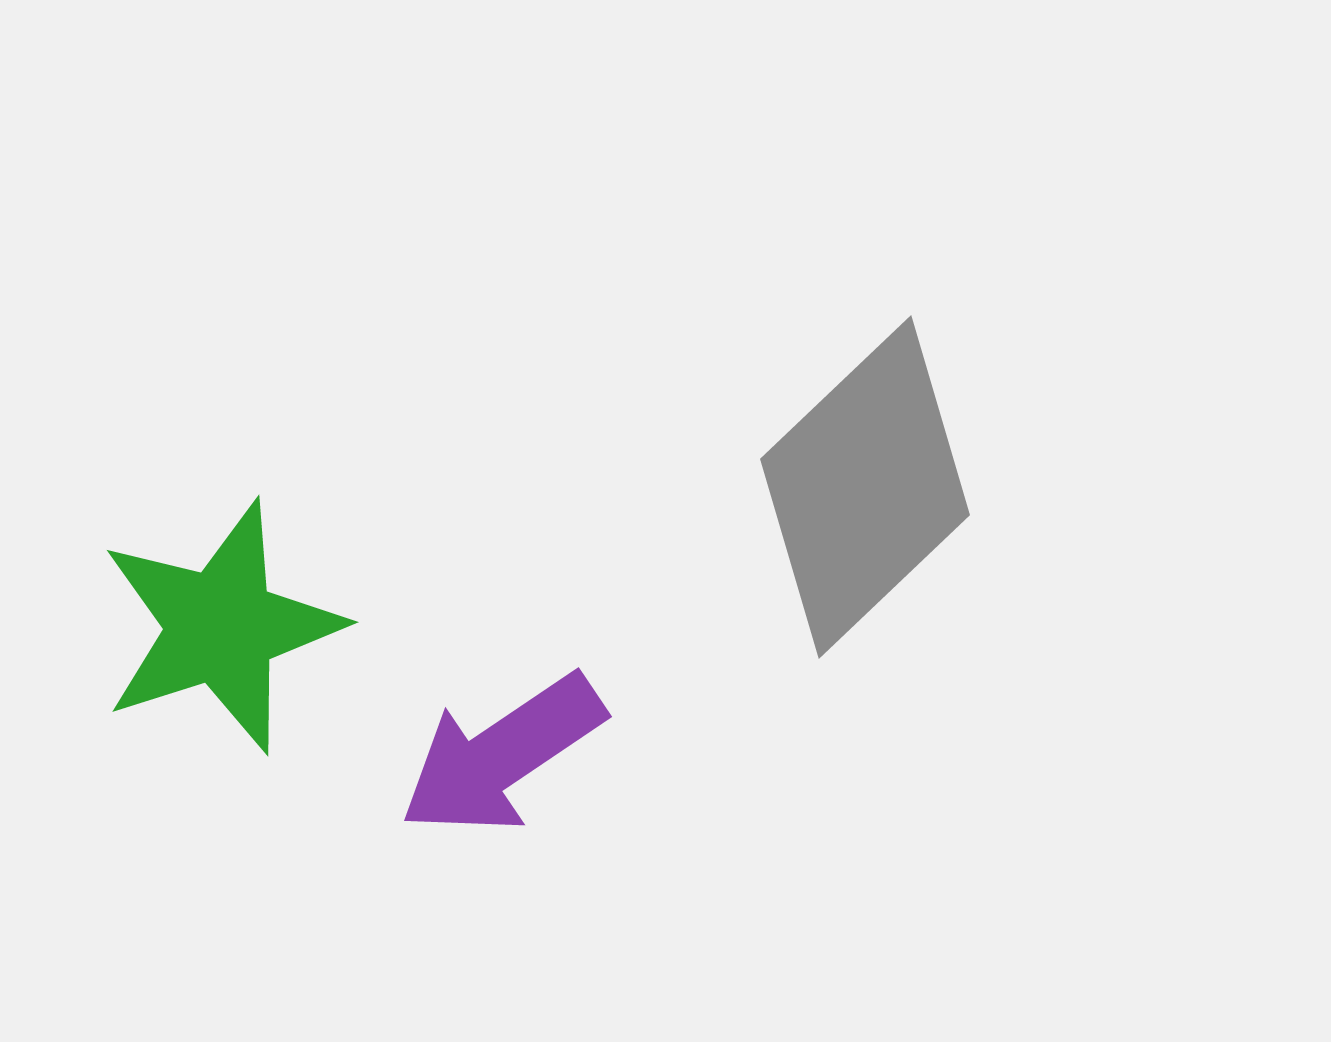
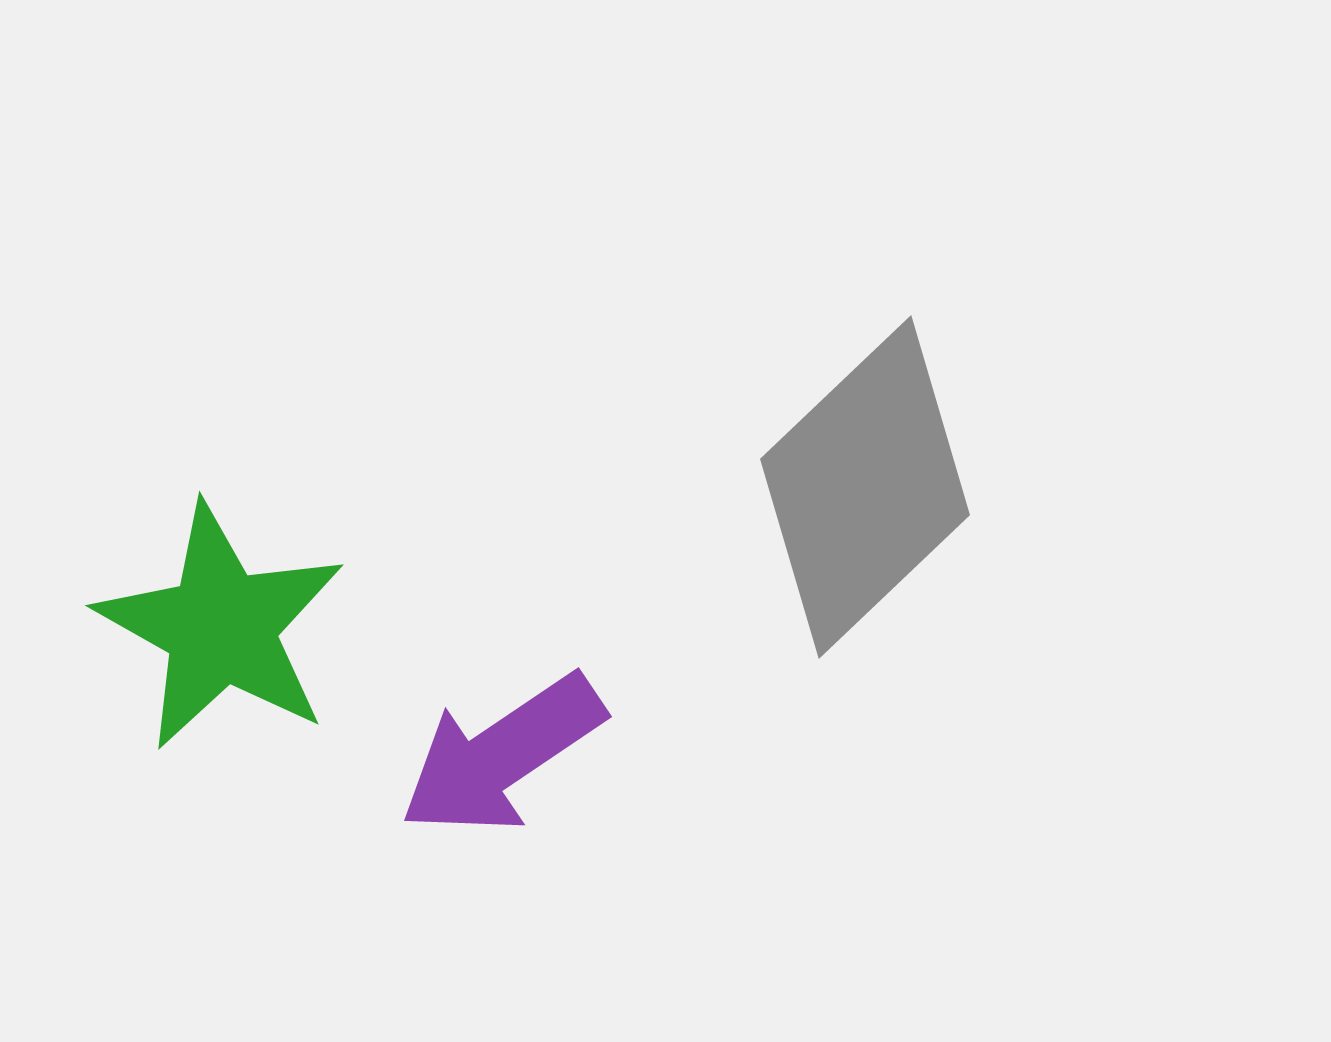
green star: rotated 25 degrees counterclockwise
